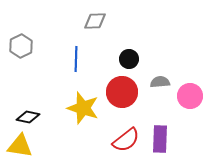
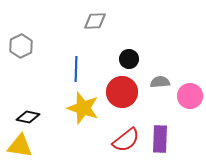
blue line: moved 10 px down
